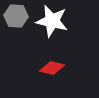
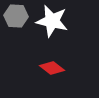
red diamond: rotated 25 degrees clockwise
